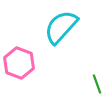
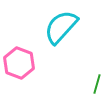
green line: rotated 36 degrees clockwise
